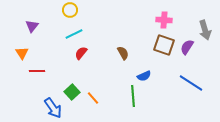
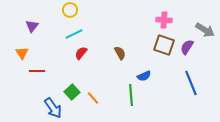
gray arrow: rotated 42 degrees counterclockwise
brown semicircle: moved 3 px left
blue line: rotated 35 degrees clockwise
green line: moved 2 px left, 1 px up
